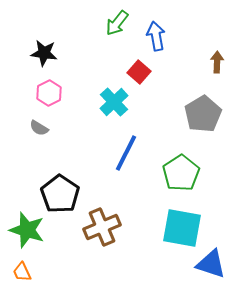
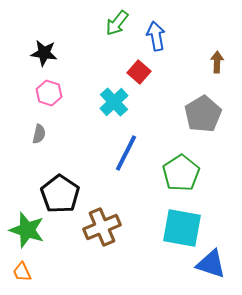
pink hexagon: rotated 15 degrees counterclockwise
gray semicircle: moved 6 px down; rotated 108 degrees counterclockwise
